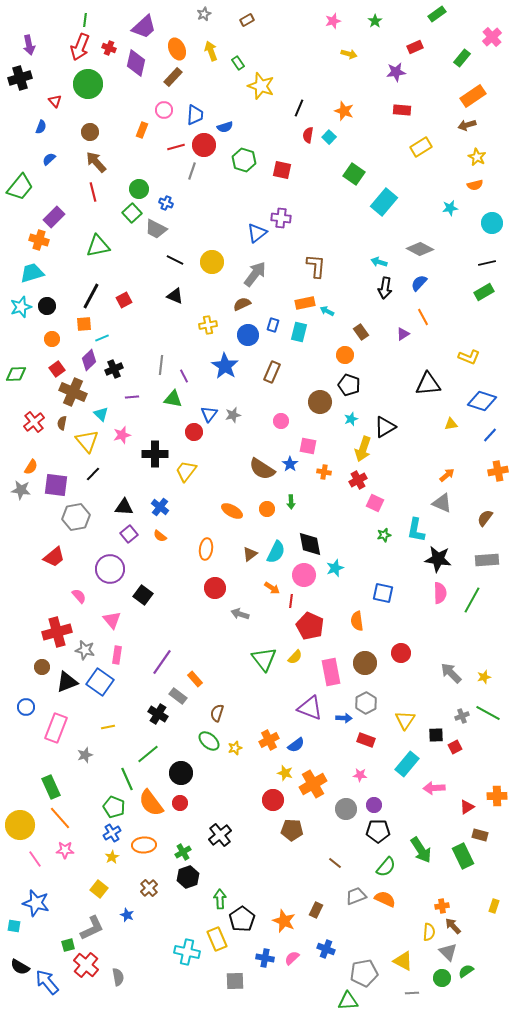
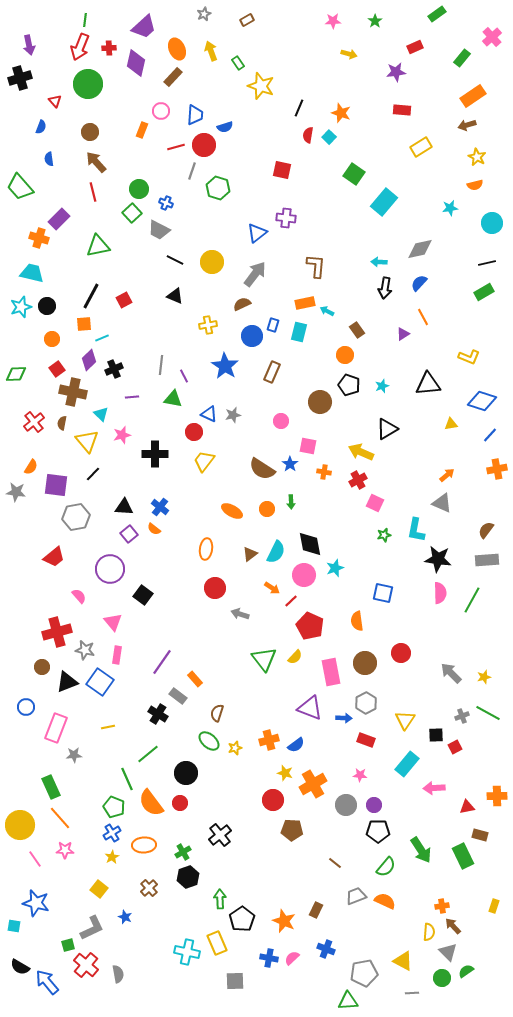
pink star at (333, 21): rotated 14 degrees clockwise
red cross at (109, 48): rotated 24 degrees counterclockwise
pink circle at (164, 110): moved 3 px left, 1 px down
orange star at (344, 111): moved 3 px left, 2 px down
blue semicircle at (49, 159): rotated 56 degrees counterclockwise
green hexagon at (244, 160): moved 26 px left, 28 px down
green trapezoid at (20, 187): rotated 100 degrees clockwise
purple rectangle at (54, 217): moved 5 px right, 2 px down
purple cross at (281, 218): moved 5 px right
gray trapezoid at (156, 229): moved 3 px right, 1 px down
orange cross at (39, 240): moved 2 px up
gray diamond at (420, 249): rotated 40 degrees counterclockwise
cyan arrow at (379, 262): rotated 14 degrees counterclockwise
cyan trapezoid at (32, 273): rotated 30 degrees clockwise
brown rectangle at (361, 332): moved 4 px left, 2 px up
blue circle at (248, 335): moved 4 px right, 1 px down
brown cross at (73, 392): rotated 12 degrees counterclockwise
blue triangle at (209, 414): rotated 42 degrees counterclockwise
cyan star at (351, 419): moved 31 px right, 33 px up
black triangle at (385, 427): moved 2 px right, 2 px down
yellow arrow at (363, 449): moved 2 px left, 3 px down; rotated 95 degrees clockwise
yellow trapezoid at (186, 471): moved 18 px right, 10 px up
orange cross at (498, 471): moved 1 px left, 2 px up
gray star at (21, 490): moved 5 px left, 2 px down
brown semicircle at (485, 518): moved 1 px right, 12 px down
orange semicircle at (160, 536): moved 6 px left, 7 px up
red line at (291, 601): rotated 40 degrees clockwise
pink triangle at (112, 620): moved 1 px right, 2 px down
orange cross at (269, 740): rotated 12 degrees clockwise
gray star at (85, 755): moved 11 px left; rotated 14 degrees clockwise
black circle at (181, 773): moved 5 px right
red triangle at (467, 807): rotated 21 degrees clockwise
gray circle at (346, 809): moved 4 px up
orange semicircle at (385, 899): moved 2 px down
blue star at (127, 915): moved 2 px left, 2 px down
yellow rectangle at (217, 939): moved 4 px down
blue cross at (265, 958): moved 4 px right
gray semicircle at (118, 977): moved 3 px up
